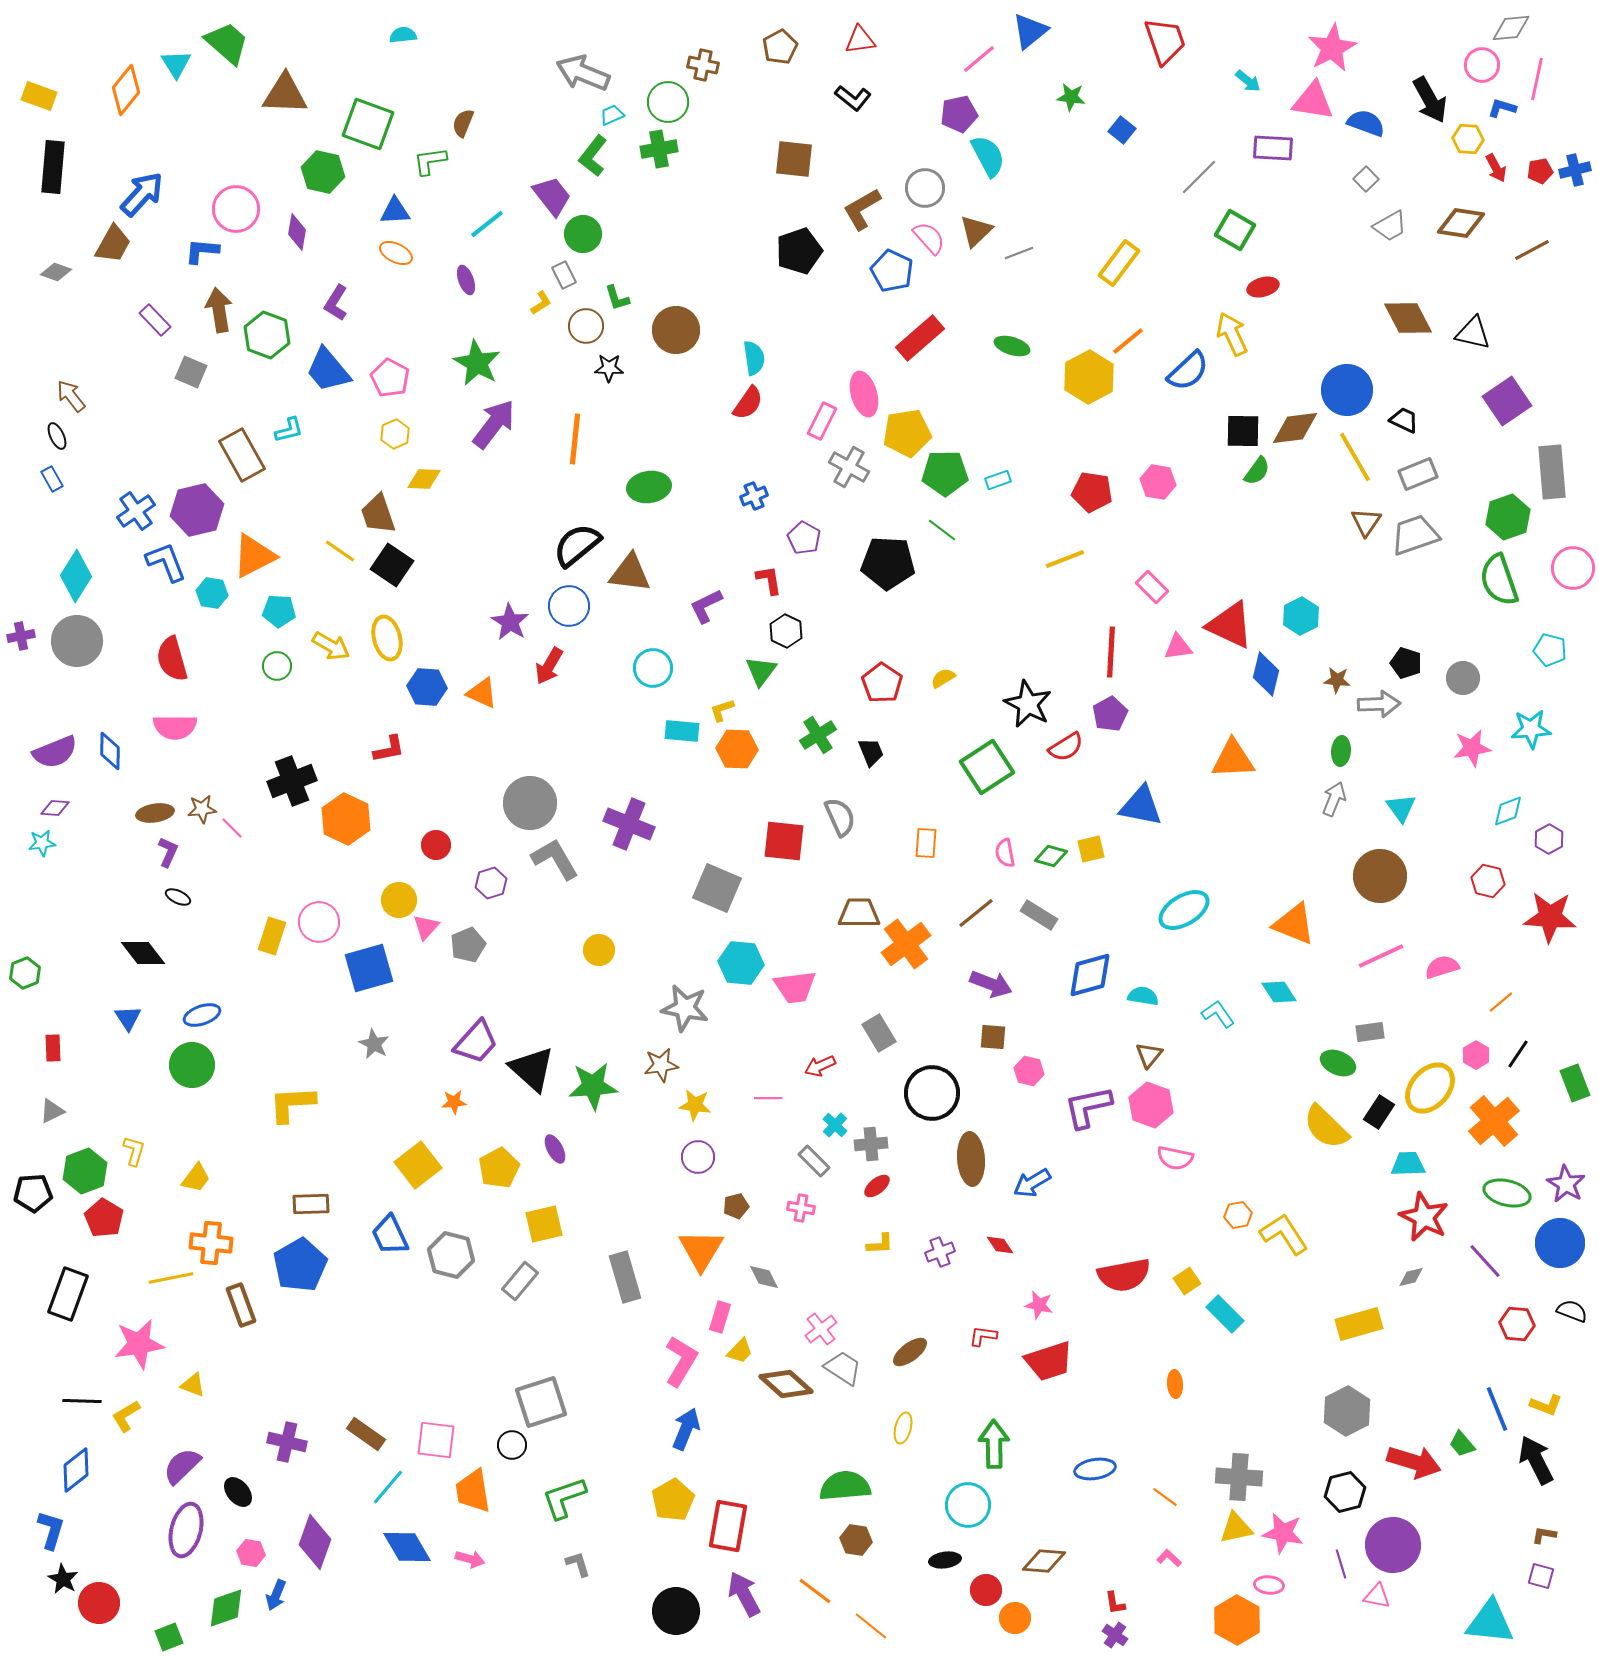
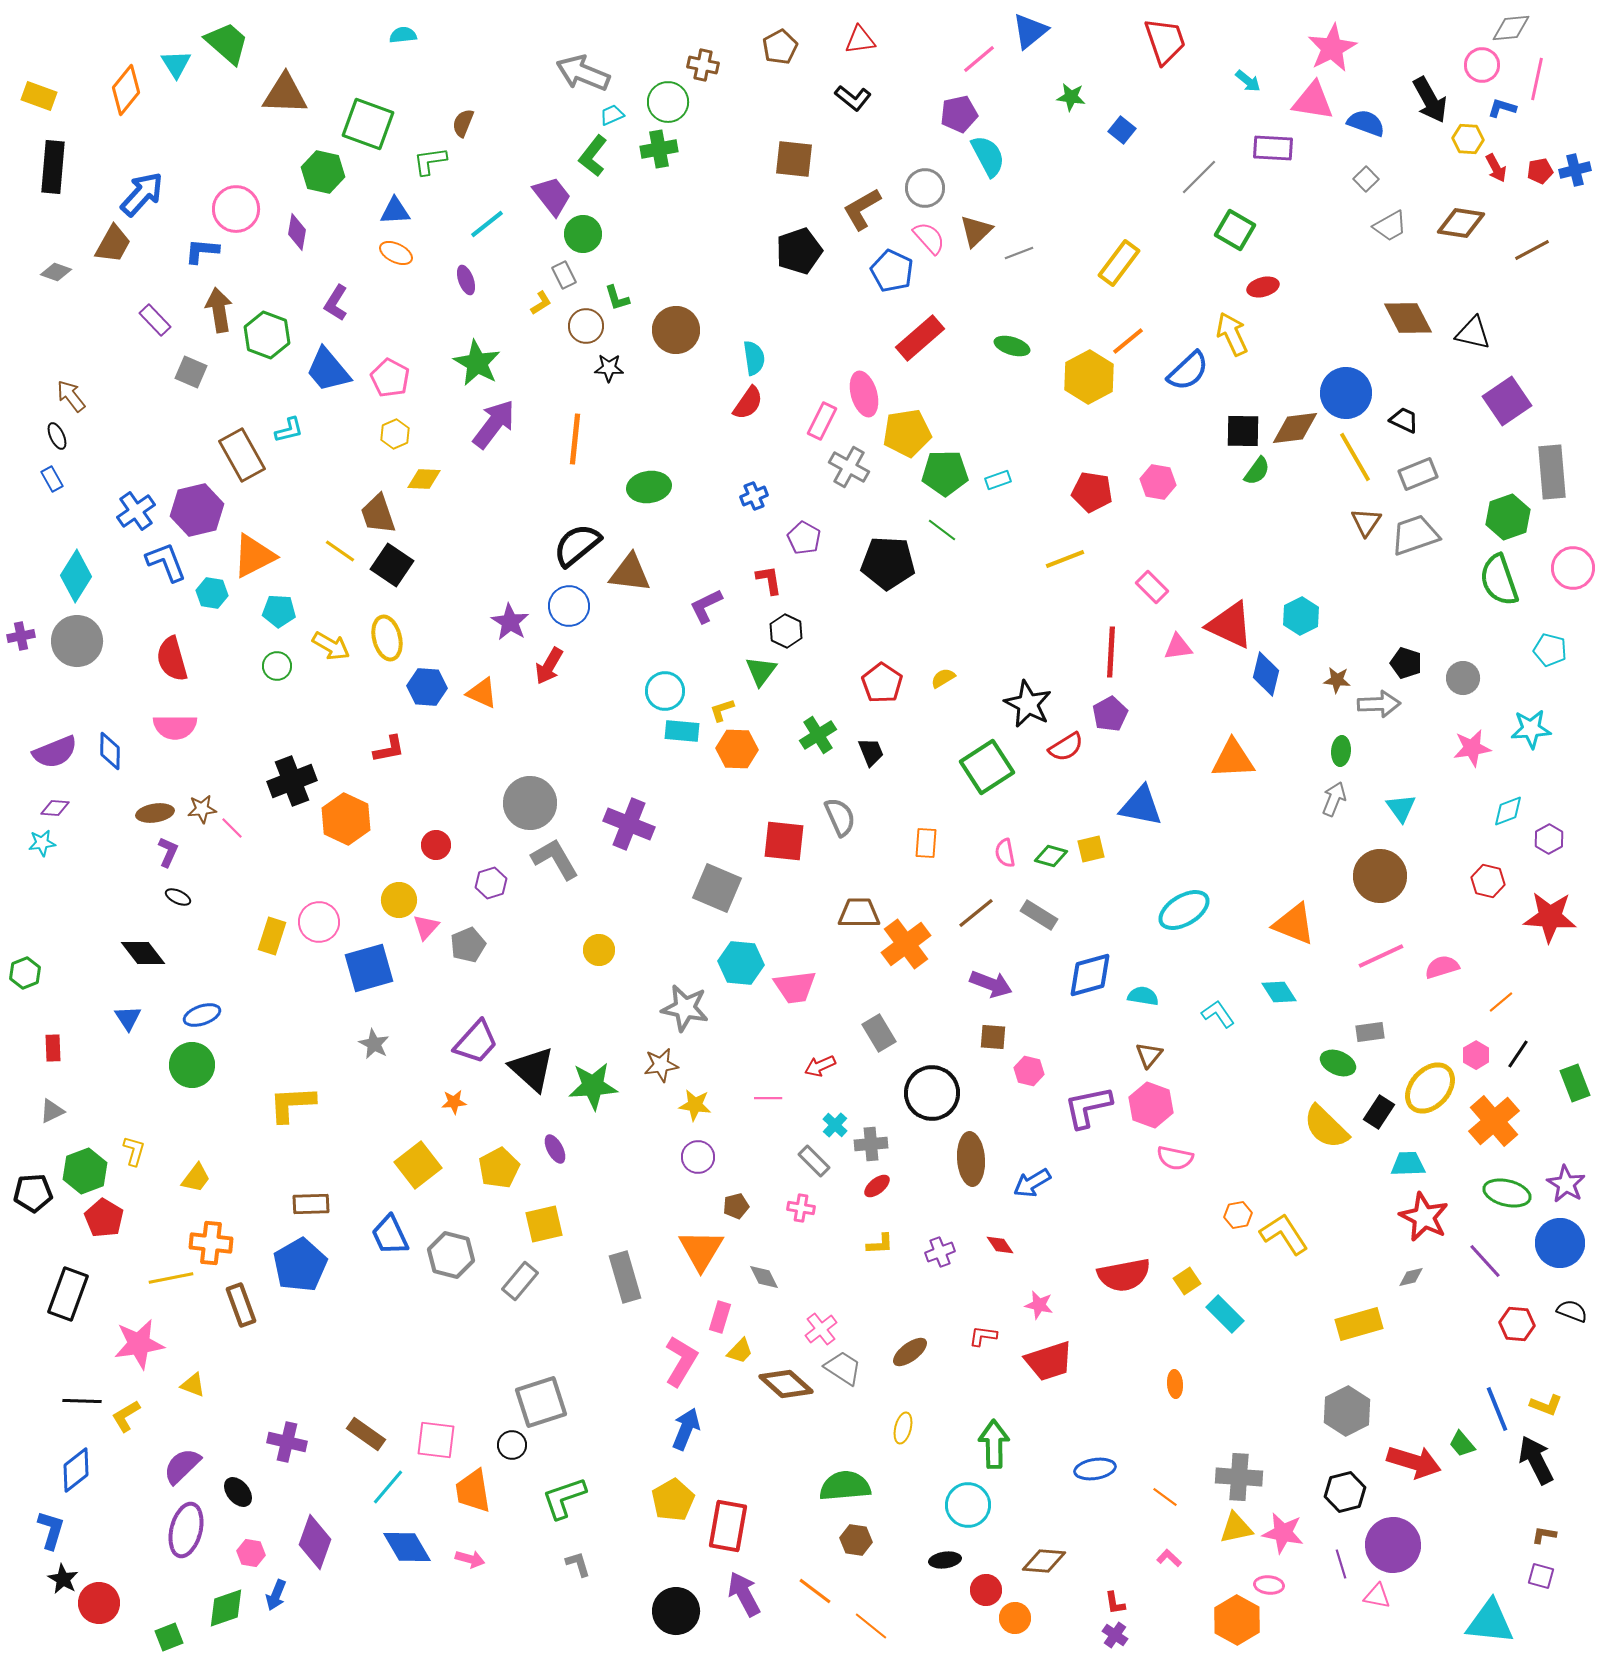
blue circle at (1347, 390): moved 1 px left, 3 px down
cyan circle at (653, 668): moved 12 px right, 23 px down
